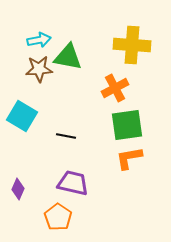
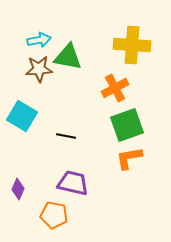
green square: rotated 12 degrees counterclockwise
orange pentagon: moved 4 px left, 2 px up; rotated 24 degrees counterclockwise
